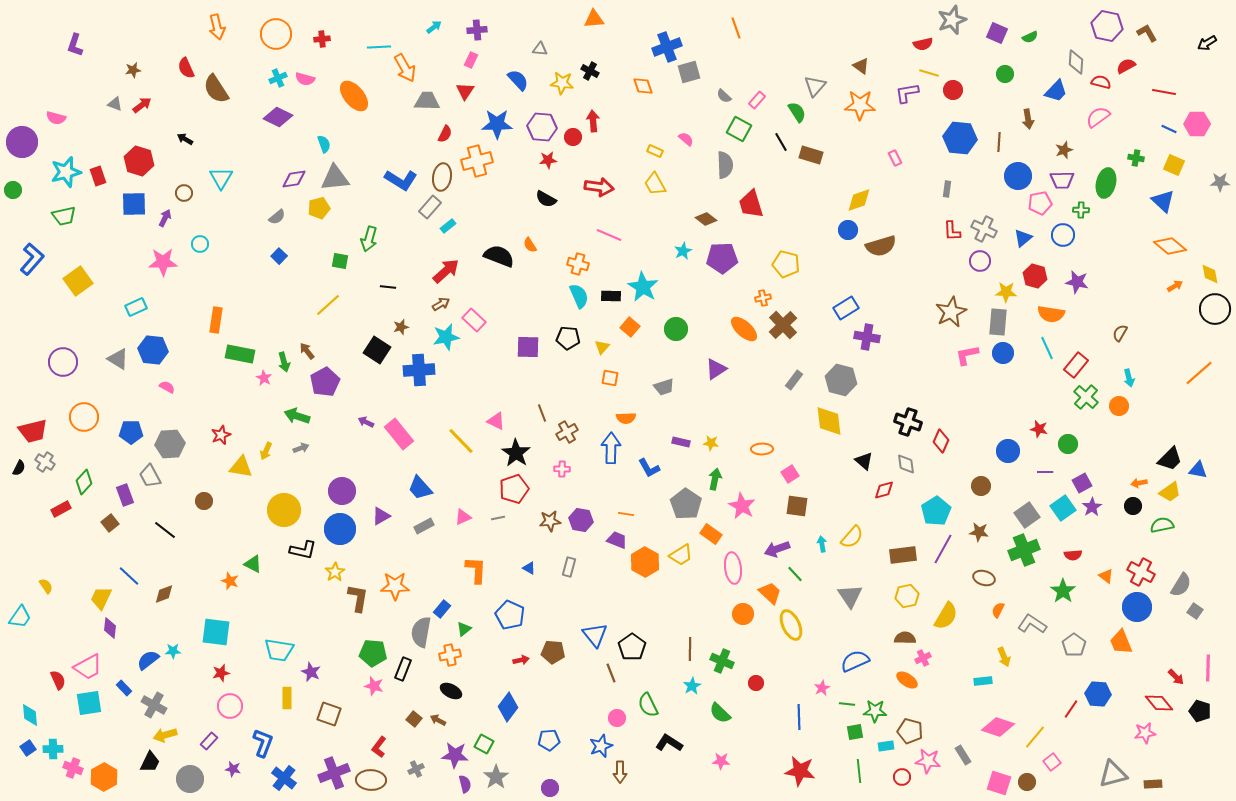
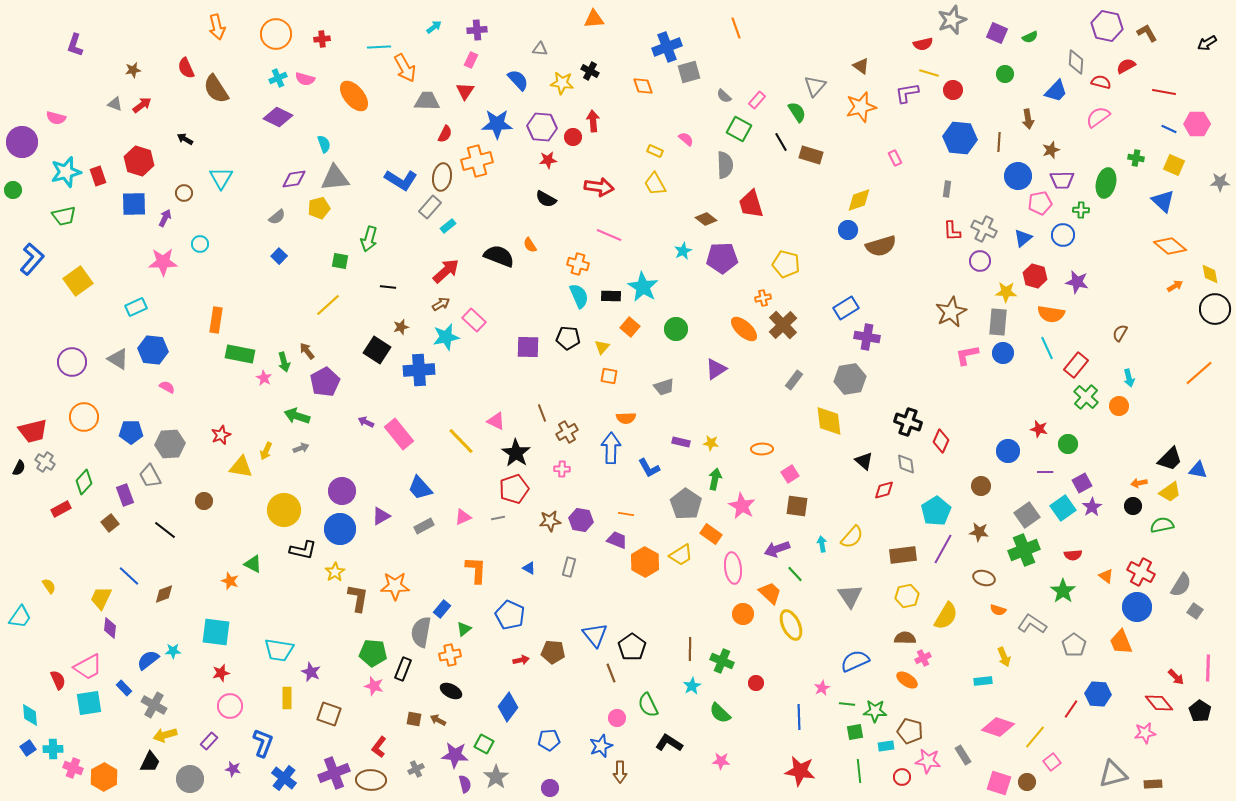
orange star at (860, 105): moved 1 px right, 2 px down; rotated 16 degrees counterclockwise
brown star at (1064, 150): moved 13 px left
purple circle at (63, 362): moved 9 px right
orange square at (610, 378): moved 1 px left, 2 px up
gray hexagon at (841, 380): moved 9 px right, 1 px up; rotated 24 degrees counterclockwise
yellow semicircle at (46, 586): moved 3 px right
orange semicircle at (998, 610): rotated 98 degrees counterclockwise
black pentagon at (1200, 711): rotated 15 degrees clockwise
brown square at (414, 719): rotated 28 degrees counterclockwise
